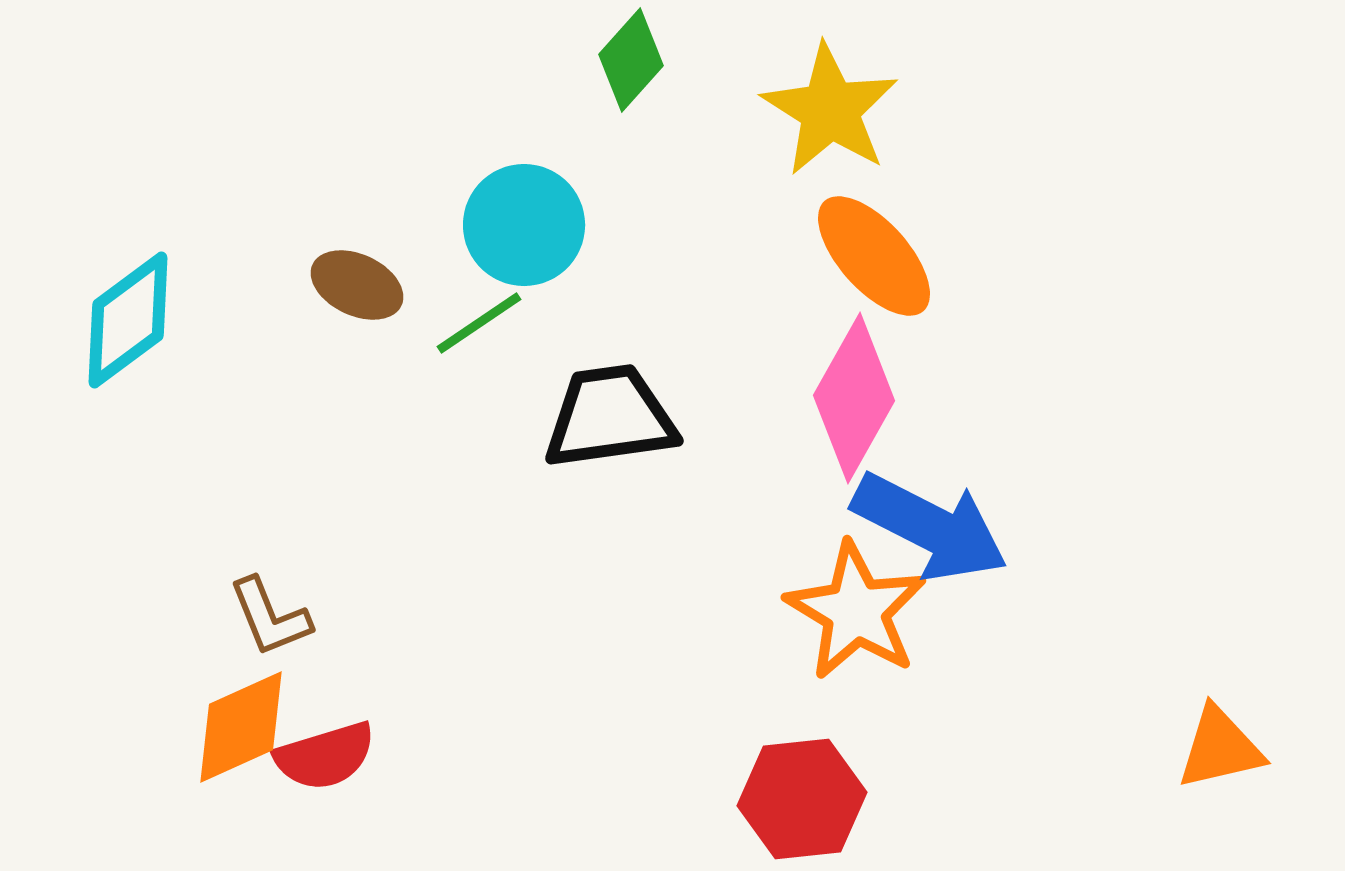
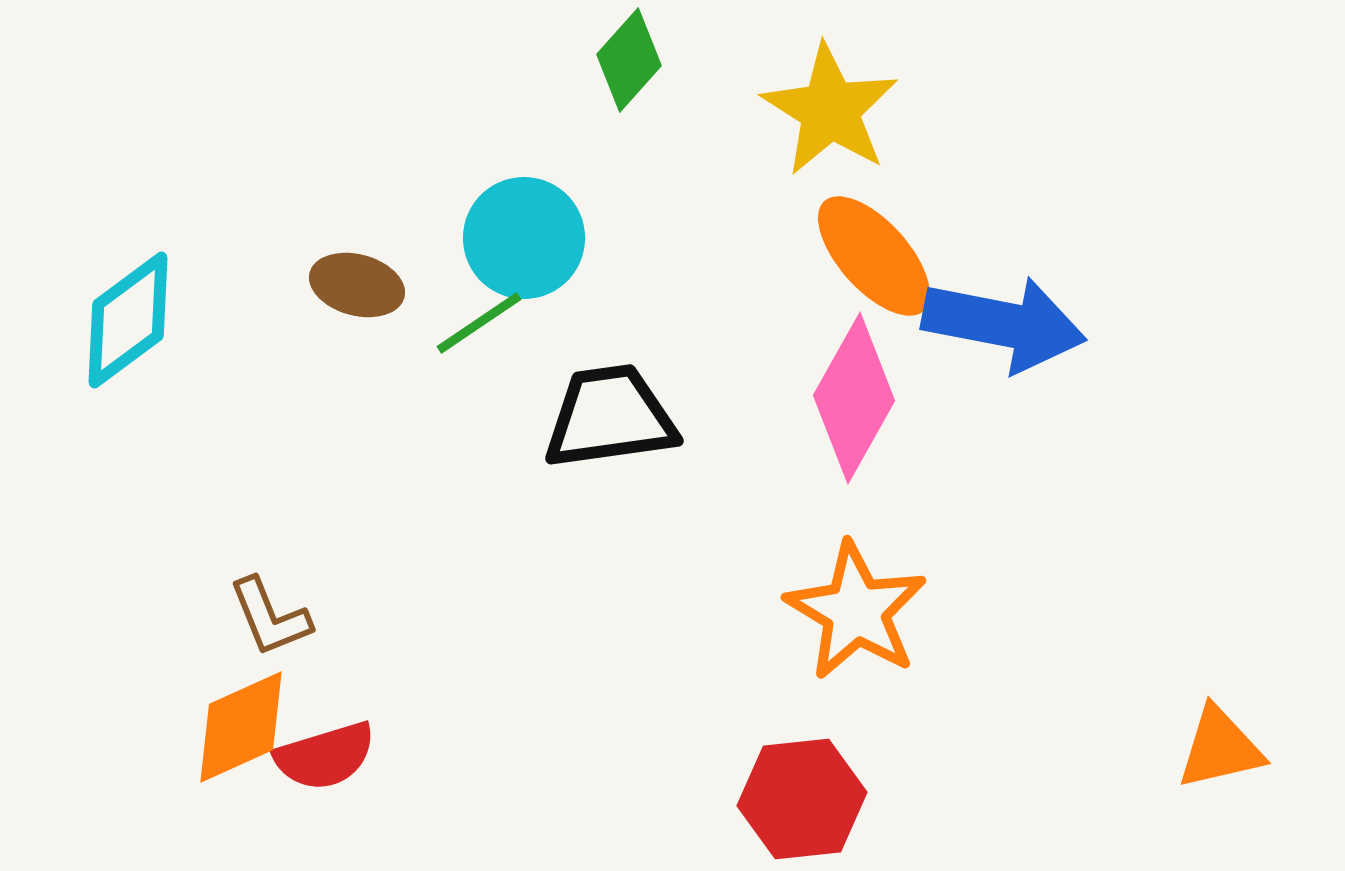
green diamond: moved 2 px left
cyan circle: moved 13 px down
brown ellipse: rotated 10 degrees counterclockwise
blue arrow: moved 74 px right, 203 px up; rotated 16 degrees counterclockwise
